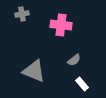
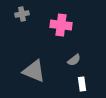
white rectangle: rotated 32 degrees clockwise
